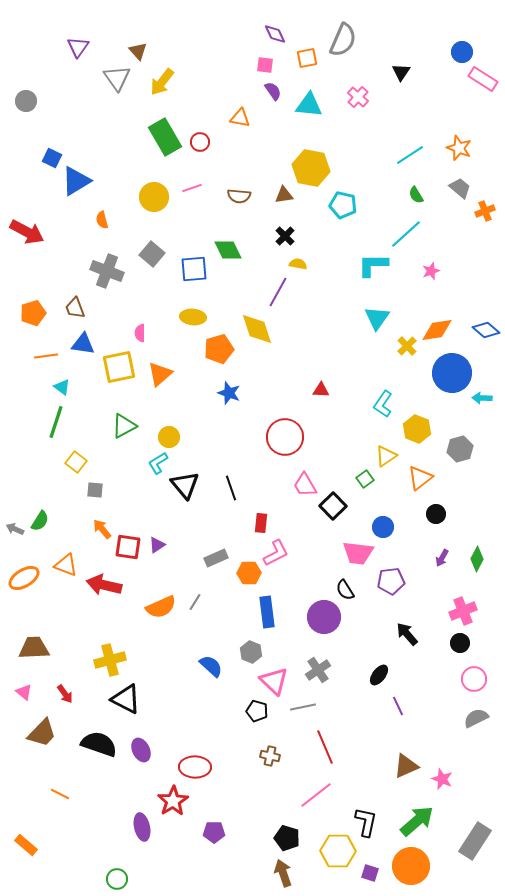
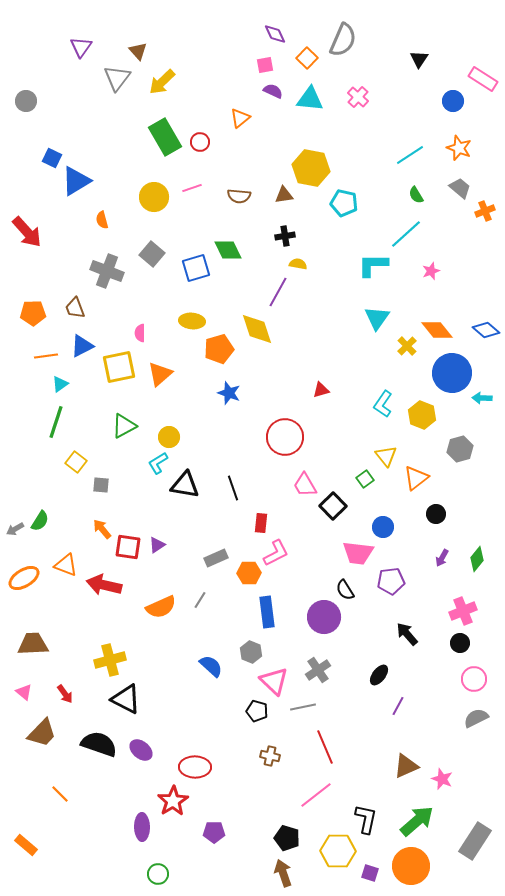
purple triangle at (78, 47): moved 3 px right
blue circle at (462, 52): moved 9 px left, 49 px down
orange square at (307, 58): rotated 35 degrees counterclockwise
pink square at (265, 65): rotated 18 degrees counterclockwise
black triangle at (401, 72): moved 18 px right, 13 px up
gray triangle at (117, 78): rotated 12 degrees clockwise
yellow arrow at (162, 82): rotated 8 degrees clockwise
purple semicircle at (273, 91): rotated 30 degrees counterclockwise
cyan triangle at (309, 105): moved 1 px right, 6 px up
orange triangle at (240, 118): rotated 50 degrees counterclockwise
cyan pentagon at (343, 205): moved 1 px right, 2 px up
red arrow at (27, 232): rotated 20 degrees clockwise
black cross at (285, 236): rotated 36 degrees clockwise
blue square at (194, 269): moved 2 px right, 1 px up; rotated 12 degrees counterclockwise
orange pentagon at (33, 313): rotated 15 degrees clockwise
yellow ellipse at (193, 317): moved 1 px left, 4 px down
orange diamond at (437, 330): rotated 60 degrees clockwise
blue triangle at (83, 344): moved 1 px left, 2 px down; rotated 35 degrees counterclockwise
cyan triangle at (62, 387): moved 2 px left, 3 px up; rotated 48 degrees clockwise
red triangle at (321, 390): rotated 18 degrees counterclockwise
yellow hexagon at (417, 429): moved 5 px right, 14 px up
yellow triangle at (386, 456): rotated 35 degrees counterclockwise
orange triangle at (420, 478): moved 4 px left
black triangle at (185, 485): rotated 40 degrees counterclockwise
black line at (231, 488): moved 2 px right
gray square at (95, 490): moved 6 px right, 5 px up
gray arrow at (15, 529): rotated 54 degrees counterclockwise
green diamond at (477, 559): rotated 10 degrees clockwise
gray line at (195, 602): moved 5 px right, 2 px up
brown trapezoid at (34, 648): moved 1 px left, 4 px up
purple line at (398, 706): rotated 54 degrees clockwise
purple ellipse at (141, 750): rotated 25 degrees counterclockwise
orange line at (60, 794): rotated 18 degrees clockwise
black L-shape at (366, 822): moved 3 px up
purple ellipse at (142, 827): rotated 12 degrees clockwise
green circle at (117, 879): moved 41 px right, 5 px up
